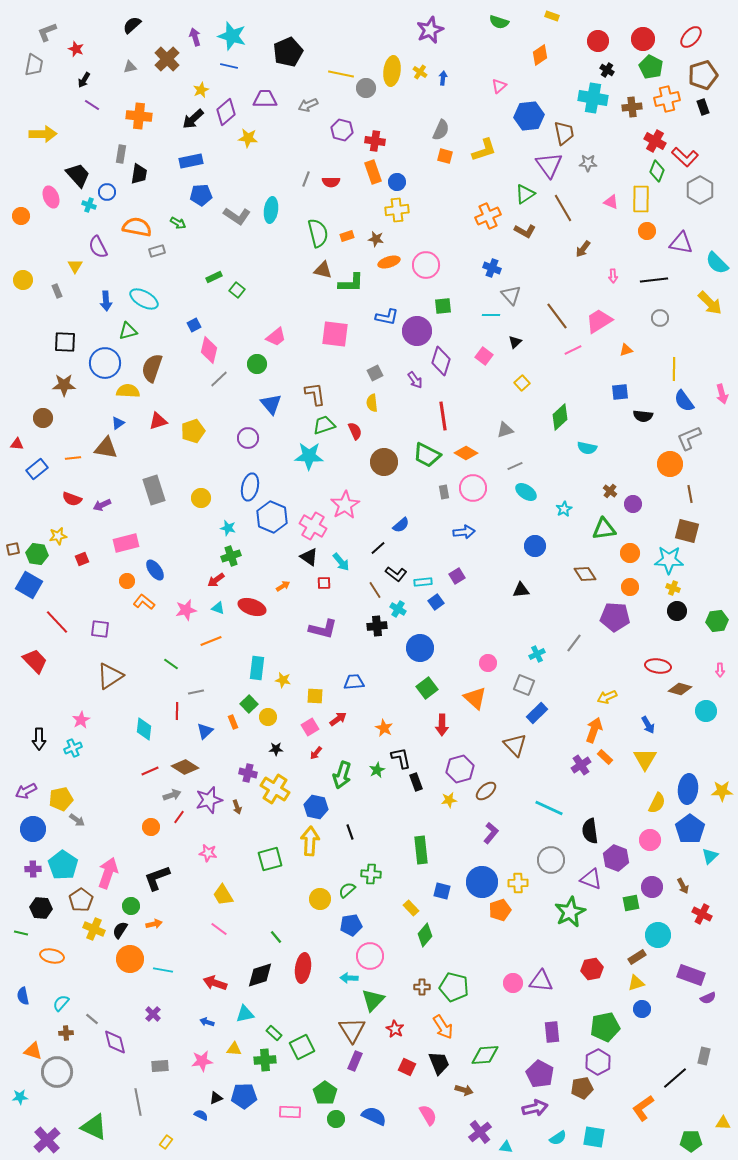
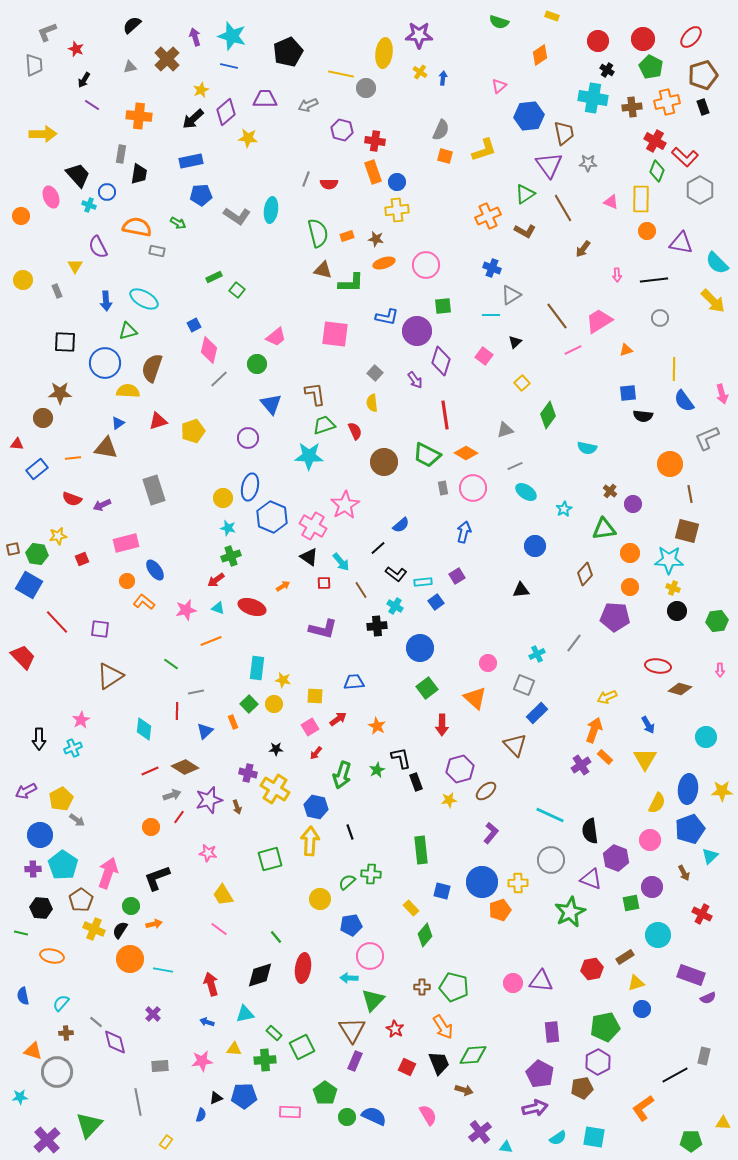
purple star at (430, 30): moved 11 px left, 5 px down; rotated 24 degrees clockwise
gray trapezoid at (34, 65): rotated 15 degrees counterclockwise
yellow ellipse at (392, 71): moved 8 px left, 18 px up
orange cross at (667, 99): moved 3 px down
red semicircle at (331, 182): moved 2 px left, 2 px down
gray rectangle at (157, 251): rotated 28 degrees clockwise
orange ellipse at (389, 262): moved 5 px left, 1 px down
pink arrow at (613, 276): moved 4 px right, 1 px up
gray triangle at (511, 295): rotated 40 degrees clockwise
yellow arrow at (710, 303): moved 3 px right, 2 px up
gray square at (375, 373): rotated 21 degrees counterclockwise
brown star at (64, 385): moved 4 px left, 8 px down
blue square at (620, 392): moved 8 px right, 1 px down
red line at (443, 416): moved 2 px right, 1 px up
green diamond at (560, 417): moved 12 px left, 2 px up; rotated 12 degrees counterclockwise
gray L-shape at (689, 438): moved 18 px right
gray rectangle at (444, 492): moved 1 px left, 4 px up
yellow circle at (201, 498): moved 22 px right
blue arrow at (464, 532): rotated 70 degrees counterclockwise
brown diamond at (585, 574): rotated 75 degrees clockwise
brown line at (375, 590): moved 14 px left
cyan cross at (398, 609): moved 3 px left, 3 px up
red trapezoid at (35, 661): moved 12 px left, 4 px up
cyan circle at (706, 711): moved 26 px down
yellow circle at (268, 717): moved 6 px right, 13 px up
orange star at (384, 728): moved 7 px left, 2 px up
yellow pentagon at (61, 799): rotated 15 degrees counterclockwise
cyan line at (549, 808): moved 1 px right, 7 px down
blue circle at (33, 829): moved 7 px right, 6 px down
blue pentagon at (690, 829): rotated 16 degrees clockwise
brown arrow at (683, 886): moved 1 px right, 13 px up
green semicircle at (347, 890): moved 8 px up
brown rectangle at (637, 957): moved 12 px left
red arrow at (215, 983): moved 4 px left, 1 px down; rotated 55 degrees clockwise
gray line at (92, 1019): moved 4 px right, 3 px down
green diamond at (485, 1055): moved 12 px left
black line at (675, 1078): moved 3 px up; rotated 12 degrees clockwise
blue semicircle at (201, 1115): rotated 80 degrees clockwise
green circle at (336, 1119): moved 11 px right, 2 px up
green triangle at (94, 1127): moved 5 px left, 2 px up; rotated 48 degrees clockwise
